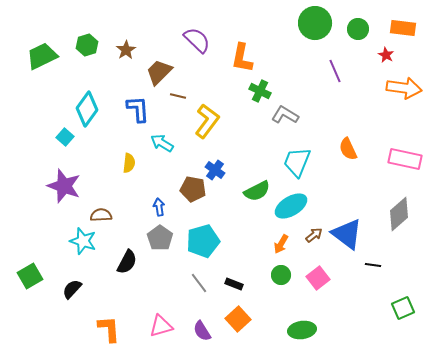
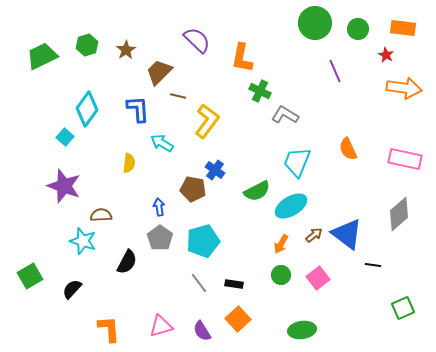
black rectangle at (234, 284): rotated 12 degrees counterclockwise
